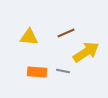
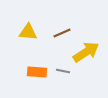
brown line: moved 4 px left
yellow triangle: moved 1 px left, 5 px up
